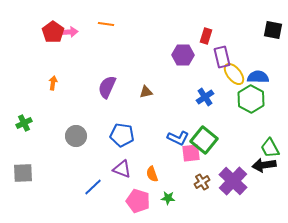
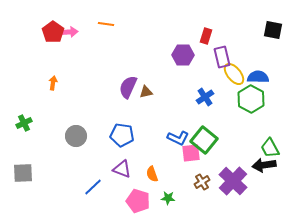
purple semicircle: moved 21 px right
